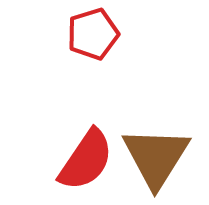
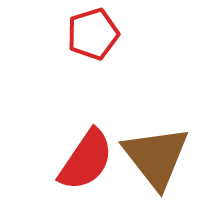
brown triangle: rotated 10 degrees counterclockwise
